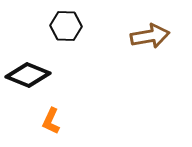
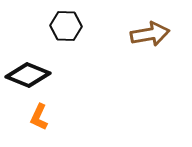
brown arrow: moved 2 px up
orange L-shape: moved 12 px left, 4 px up
